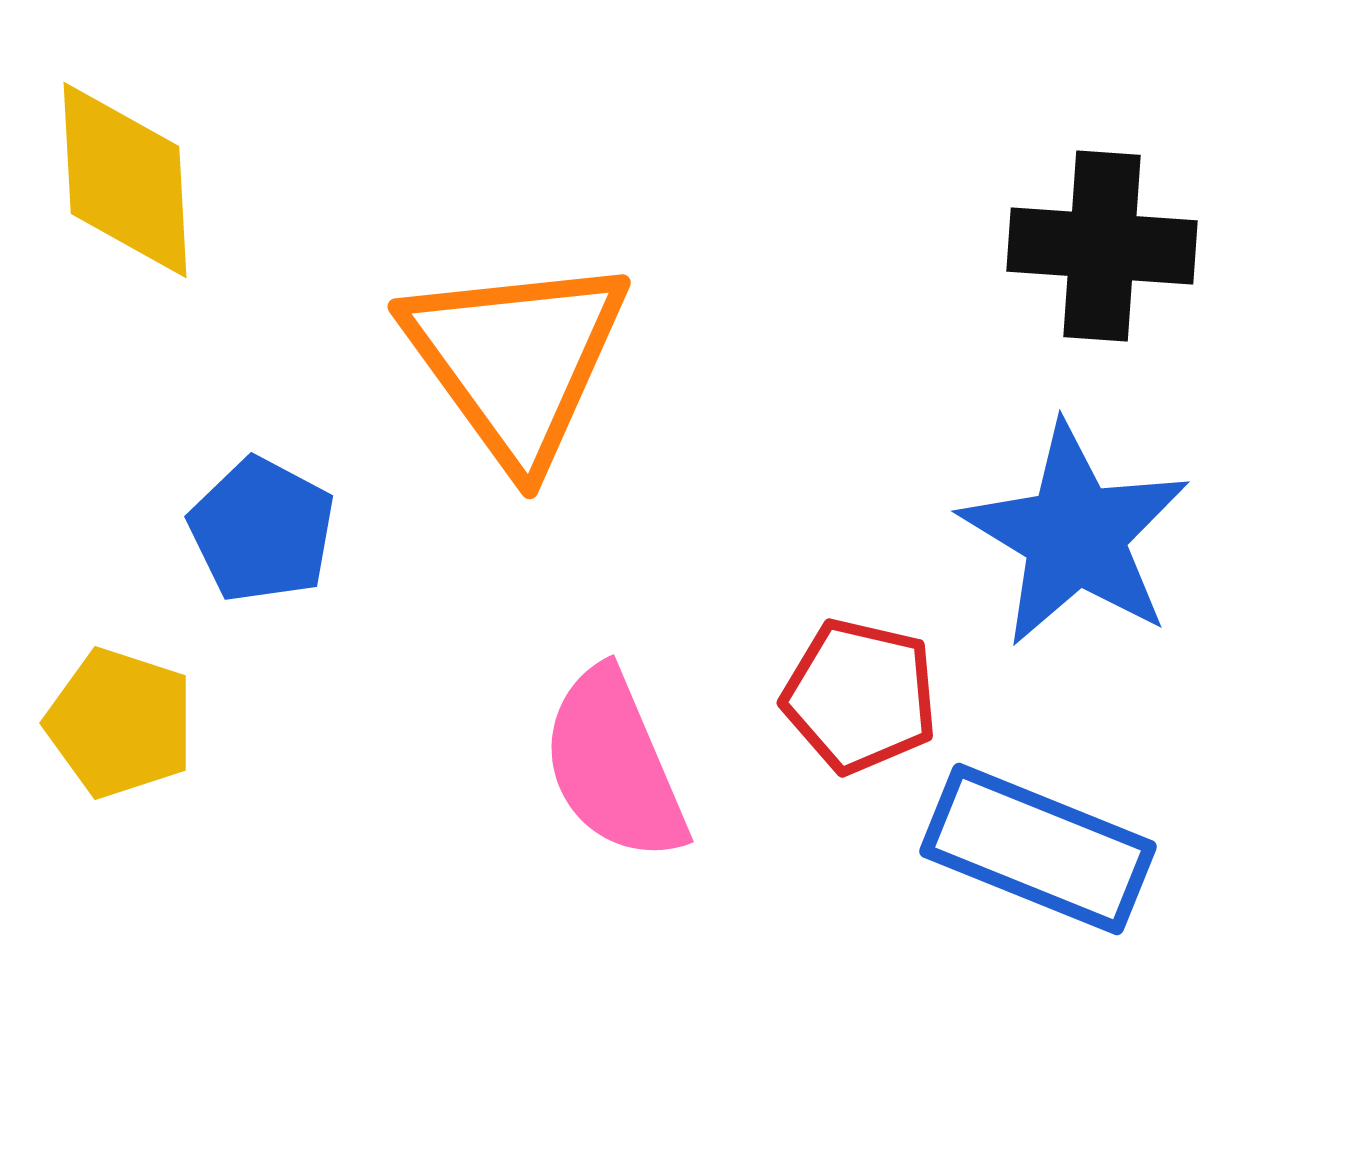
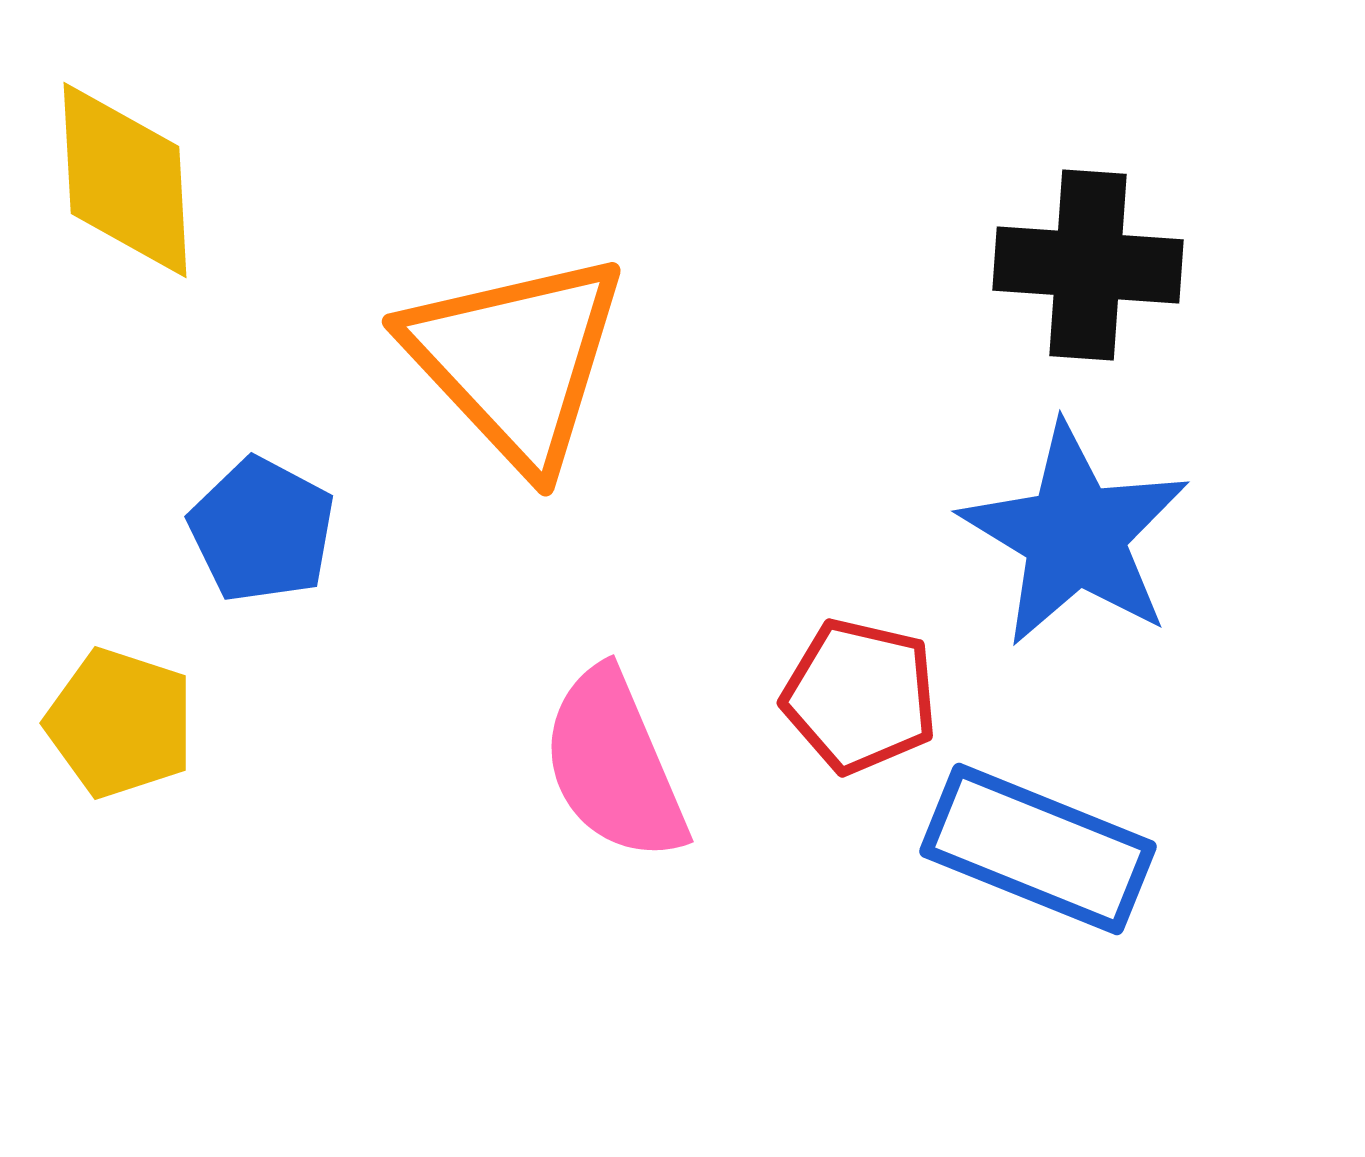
black cross: moved 14 px left, 19 px down
orange triangle: rotated 7 degrees counterclockwise
